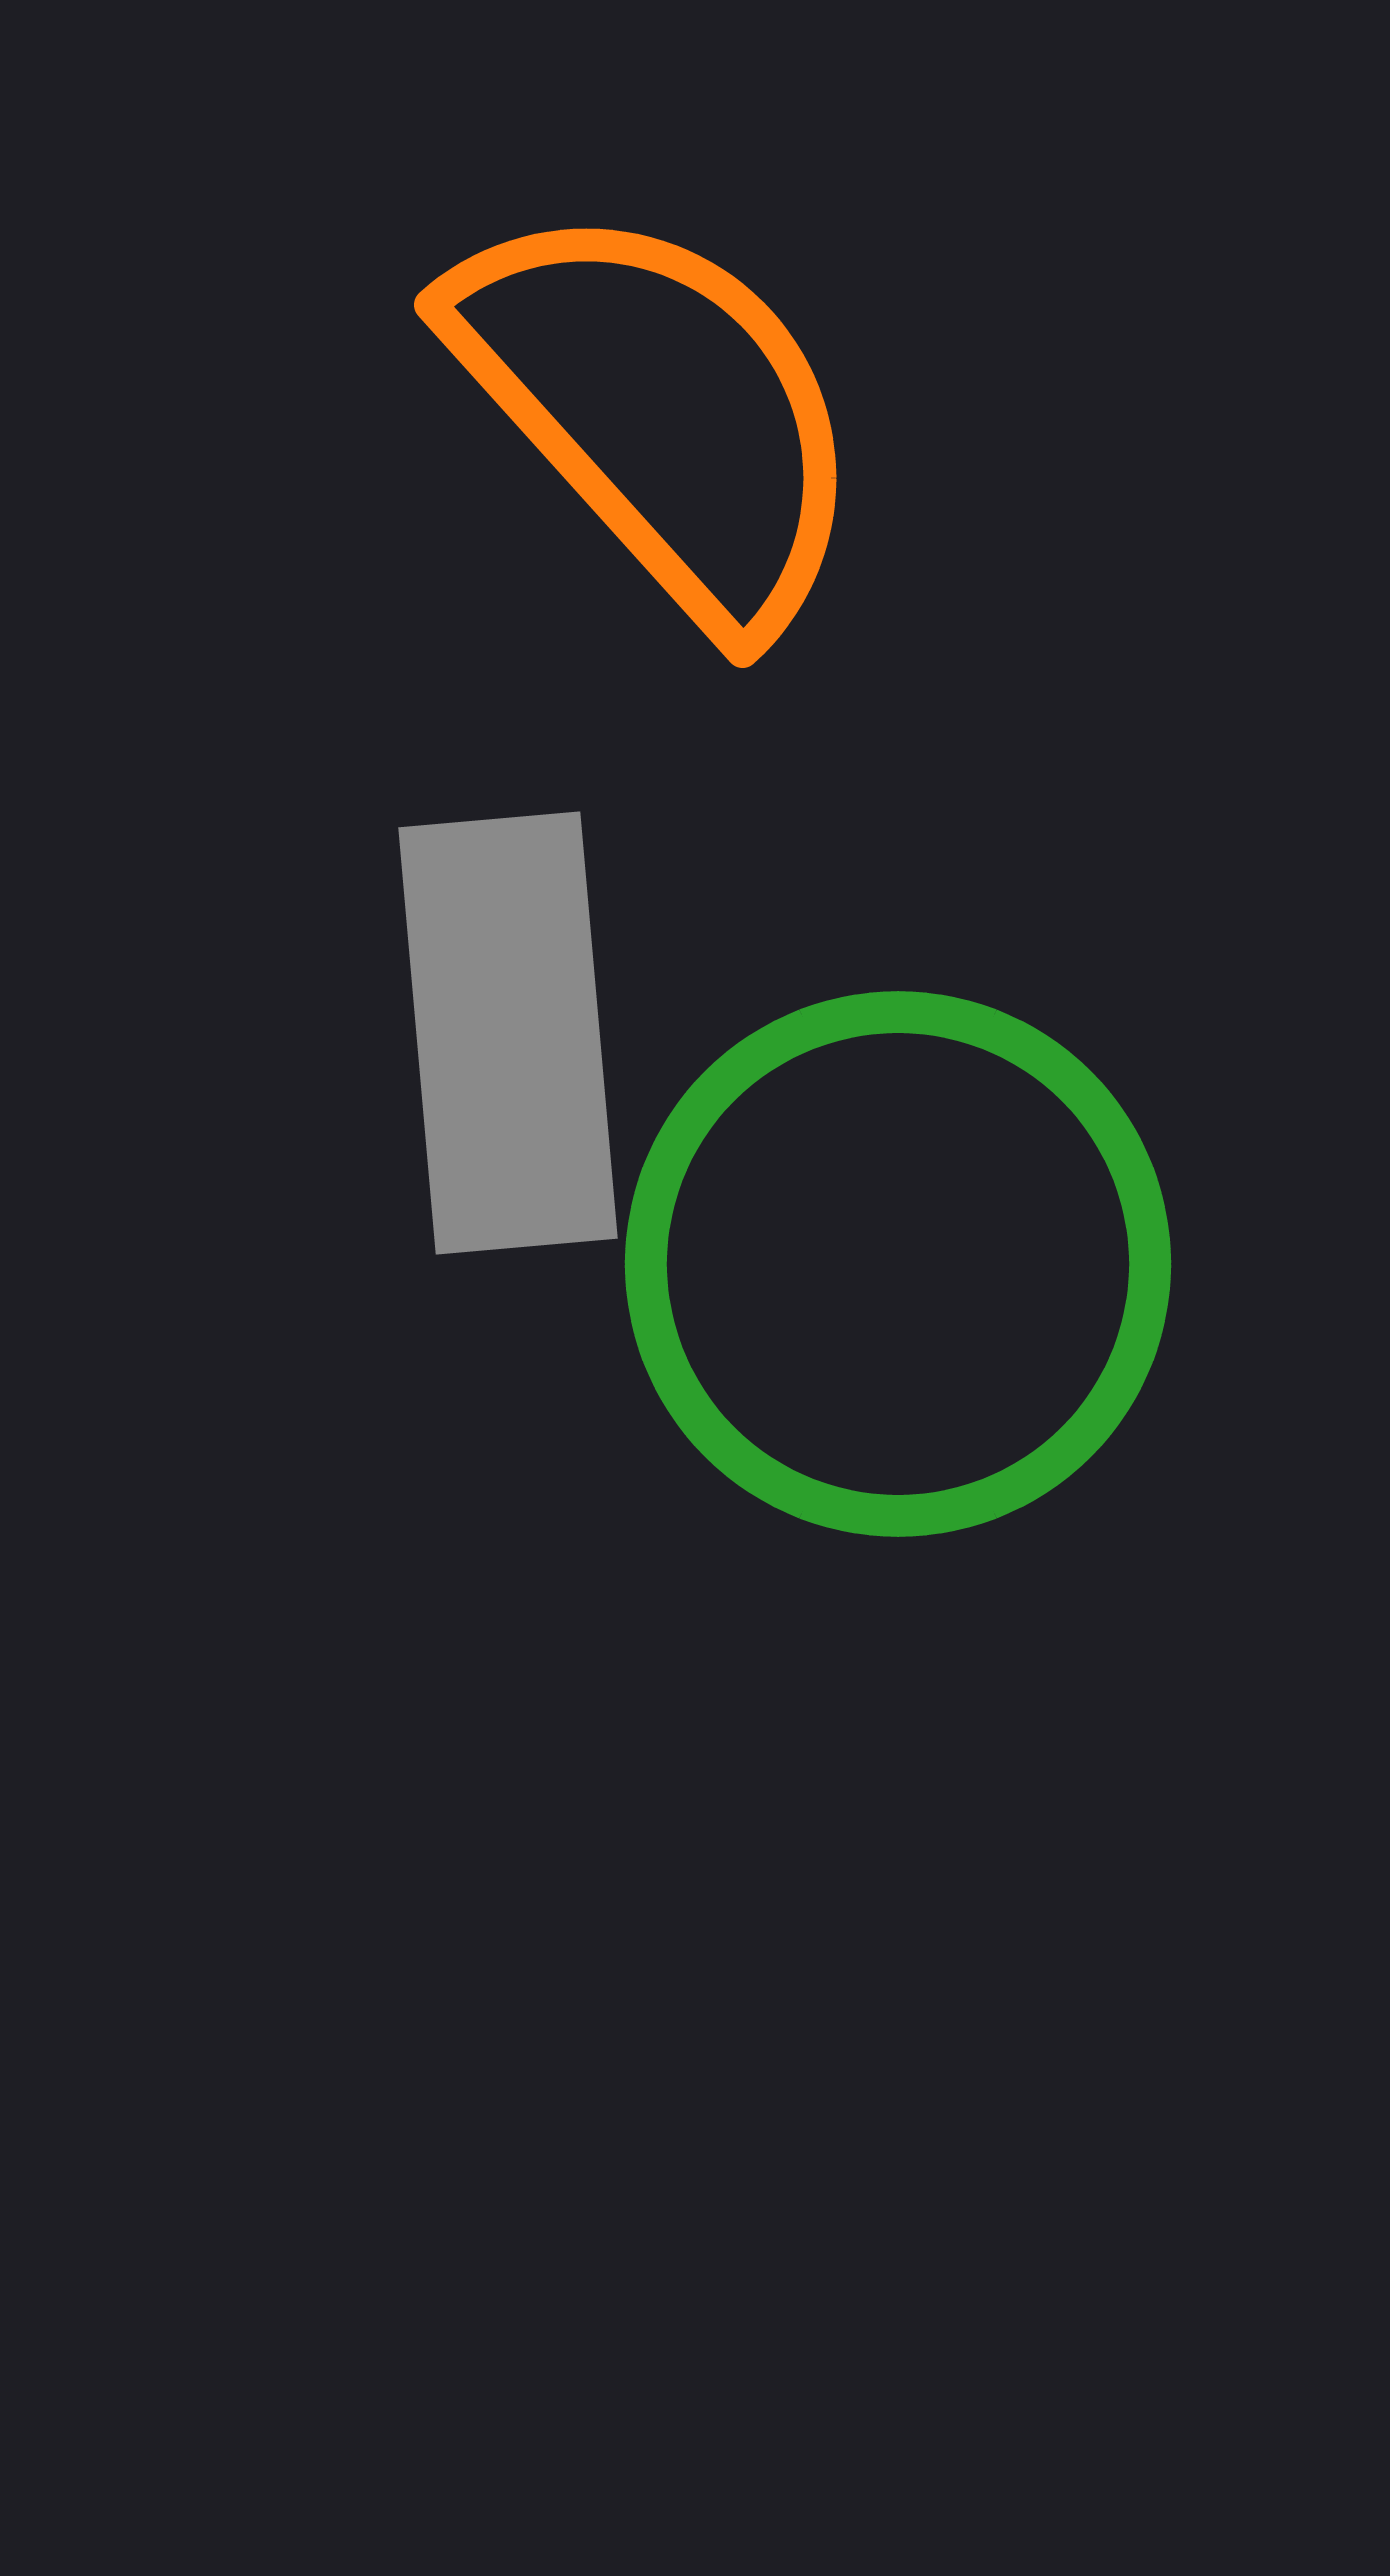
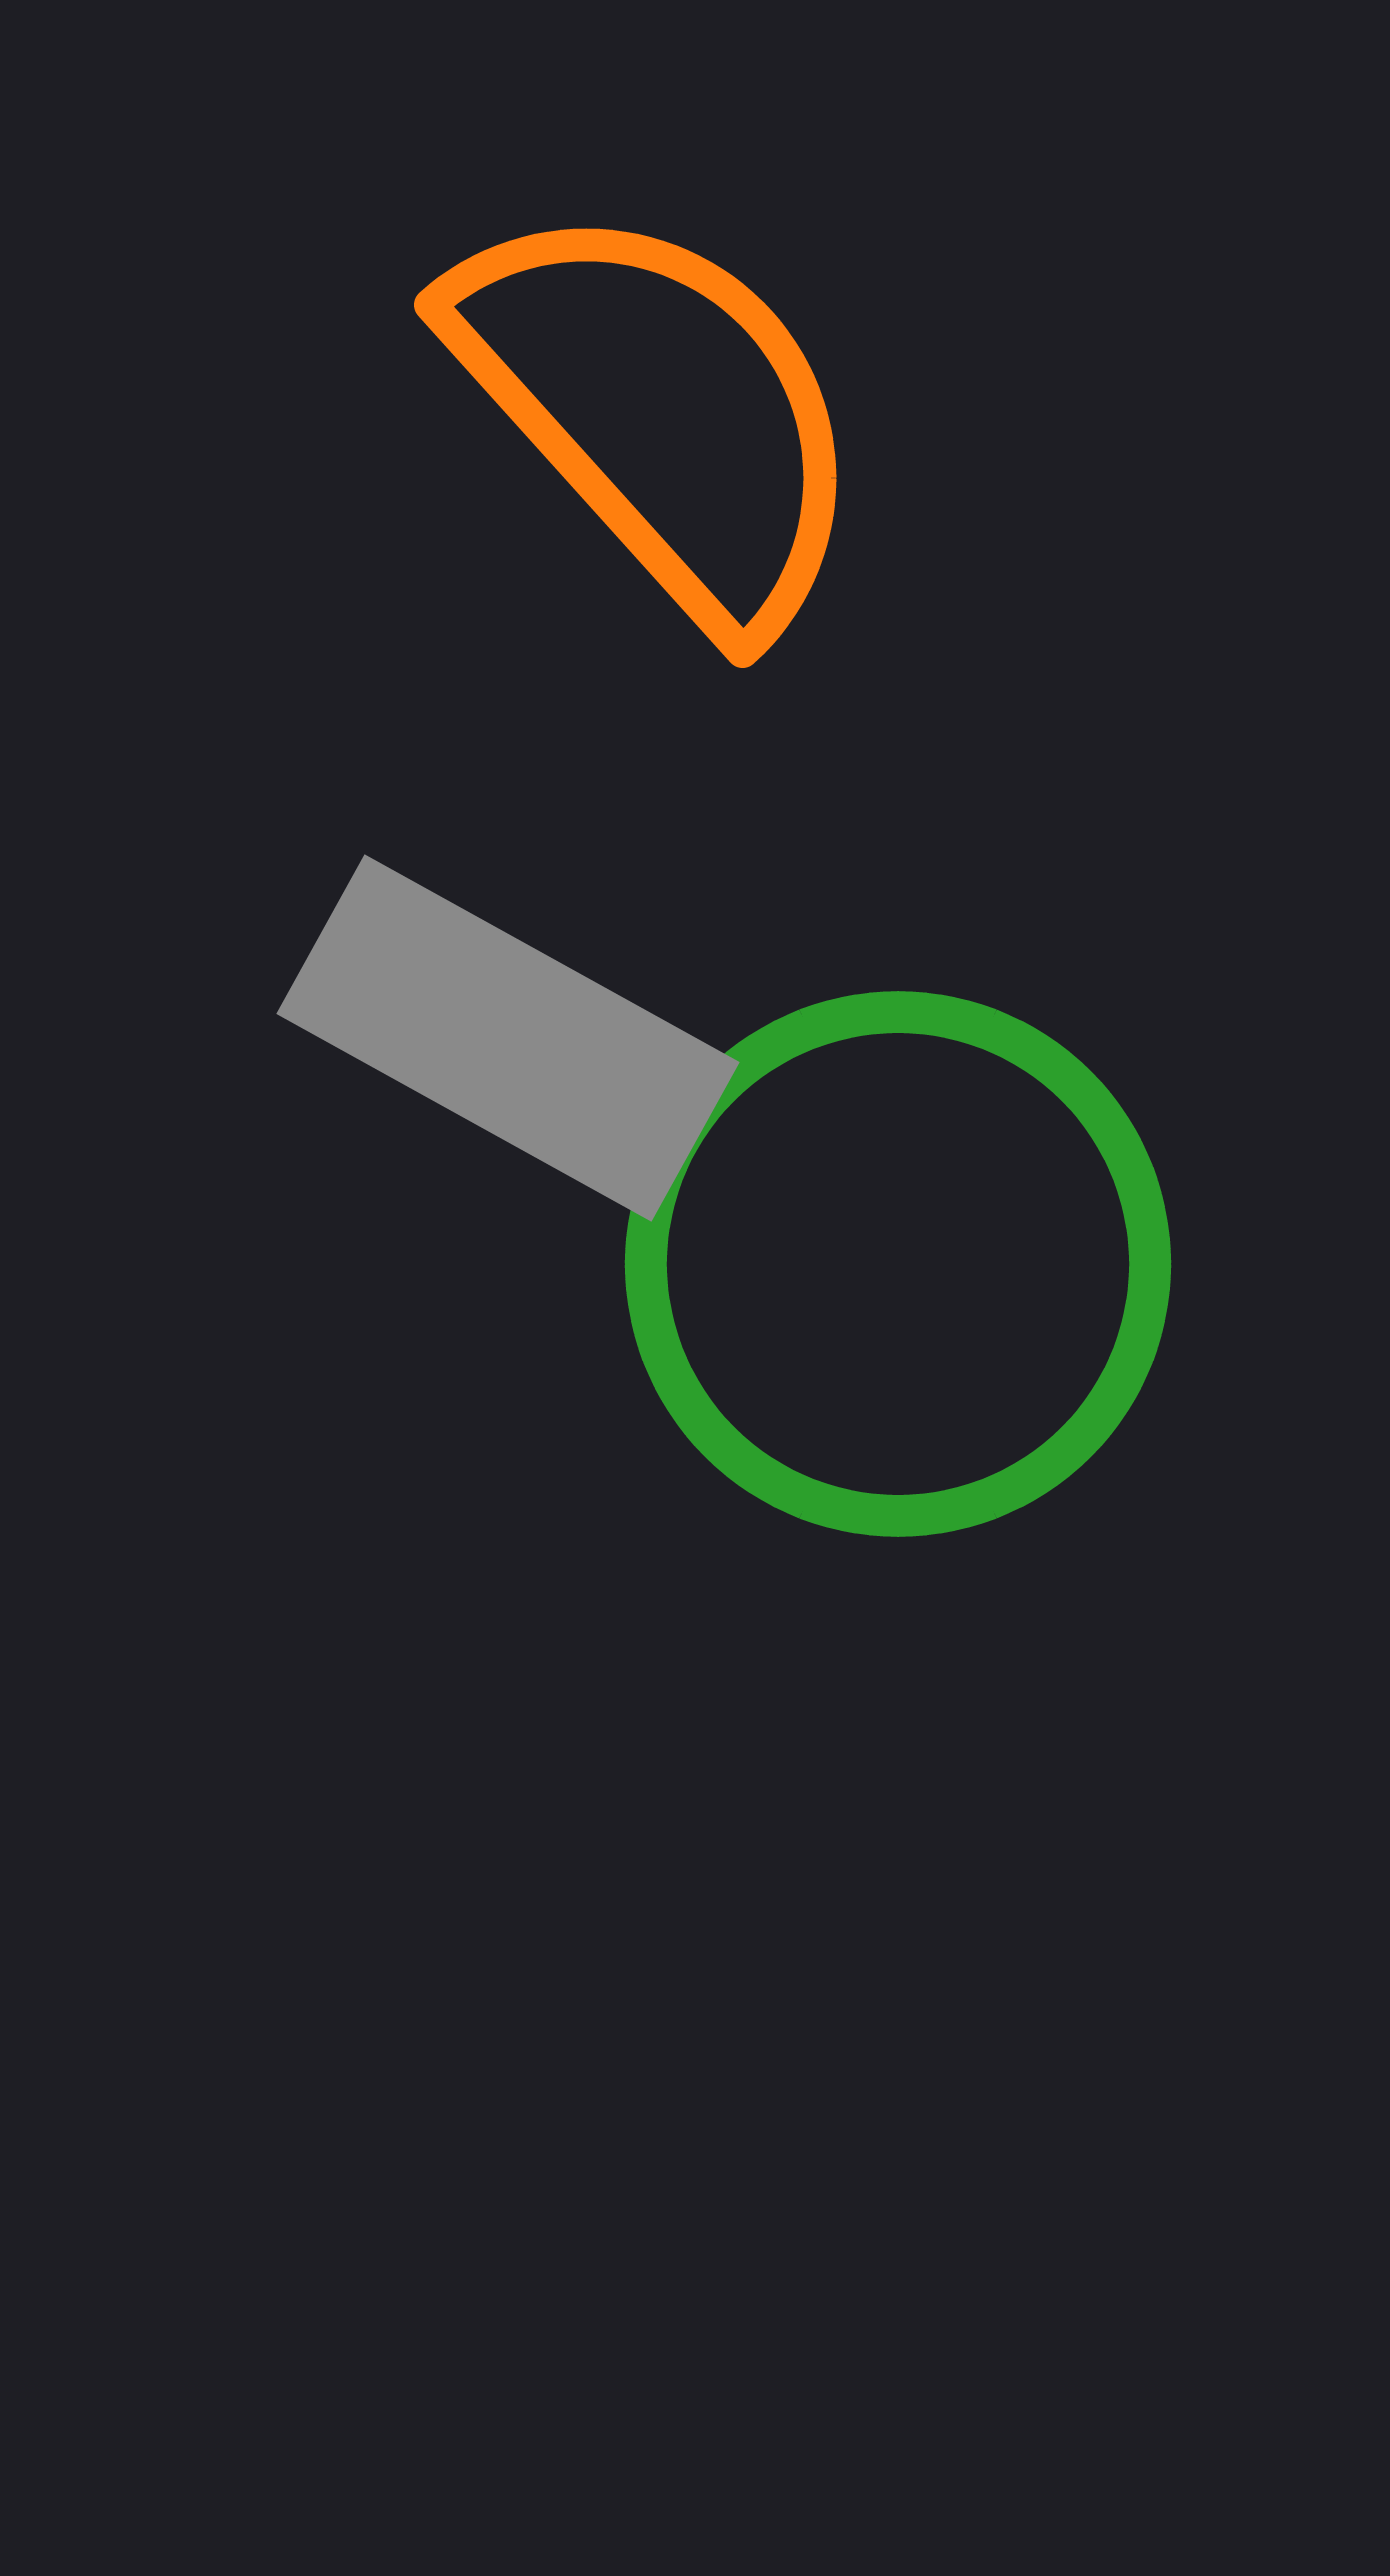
gray rectangle: moved 5 px down; rotated 56 degrees counterclockwise
